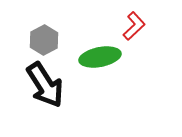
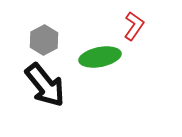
red L-shape: rotated 12 degrees counterclockwise
black arrow: rotated 6 degrees counterclockwise
